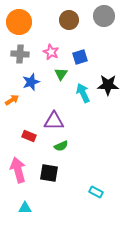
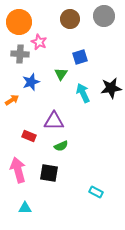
brown circle: moved 1 px right, 1 px up
pink star: moved 12 px left, 10 px up
black star: moved 3 px right, 3 px down; rotated 10 degrees counterclockwise
